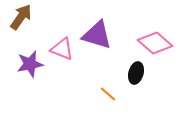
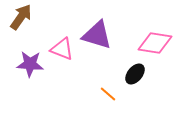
pink diamond: rotated 32 degrees counterclockwise
purple star: rotated 16 degrees clockwise
black ellipse: moved 1 px left, 1 px down; rotated 25 degrees clockwise
